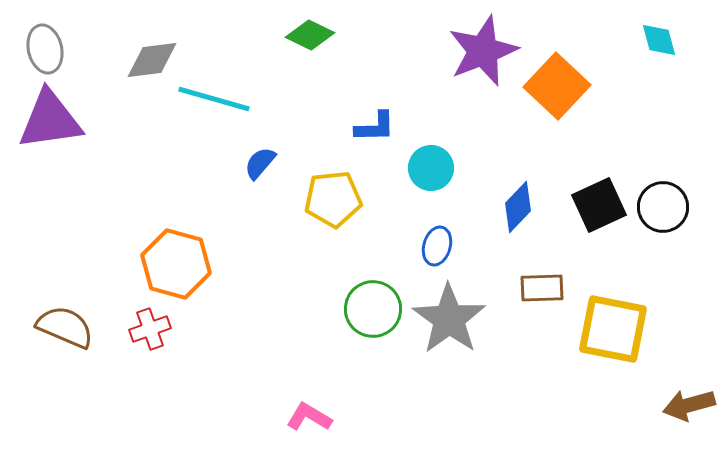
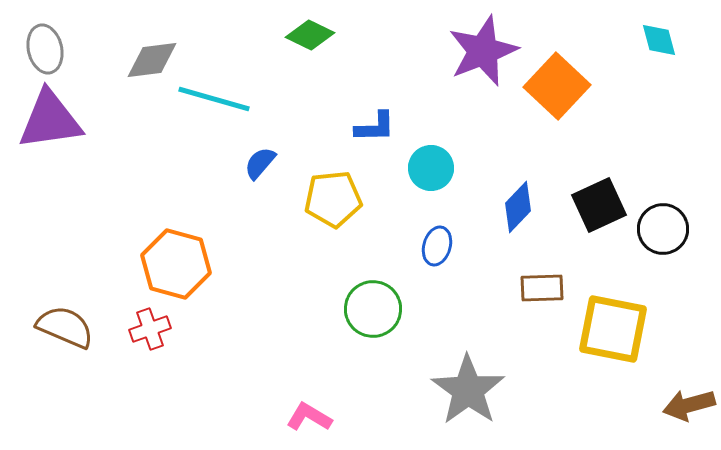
black circle: moved 22 px down
gray star: moved 19 px right, 71 px down
